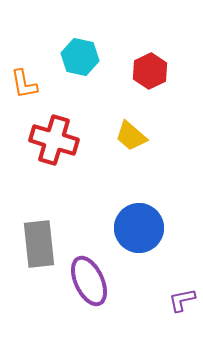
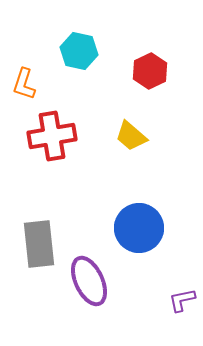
cyan hexagon: moved 1 px left, 6 px up
orange L-shape: rotated 28 degrees clockwise
red cross: moved 2 px left, 4 px up; rotated 27 degrees counterclockwise
